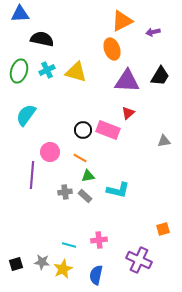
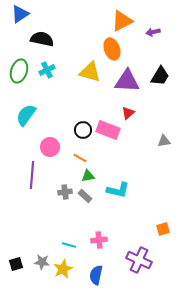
blue triangle: rotated 30 degrees counterclockwise
yellow triangle: moved 14 px right
pink circle: moved 5 px up
